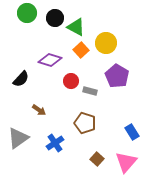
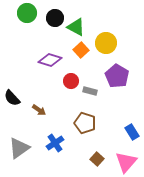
black semicircle: moved 9 px left, 19 px down; rotated 96 degrees clockwise
gray triangle: moved 1 px right, 10 px down
